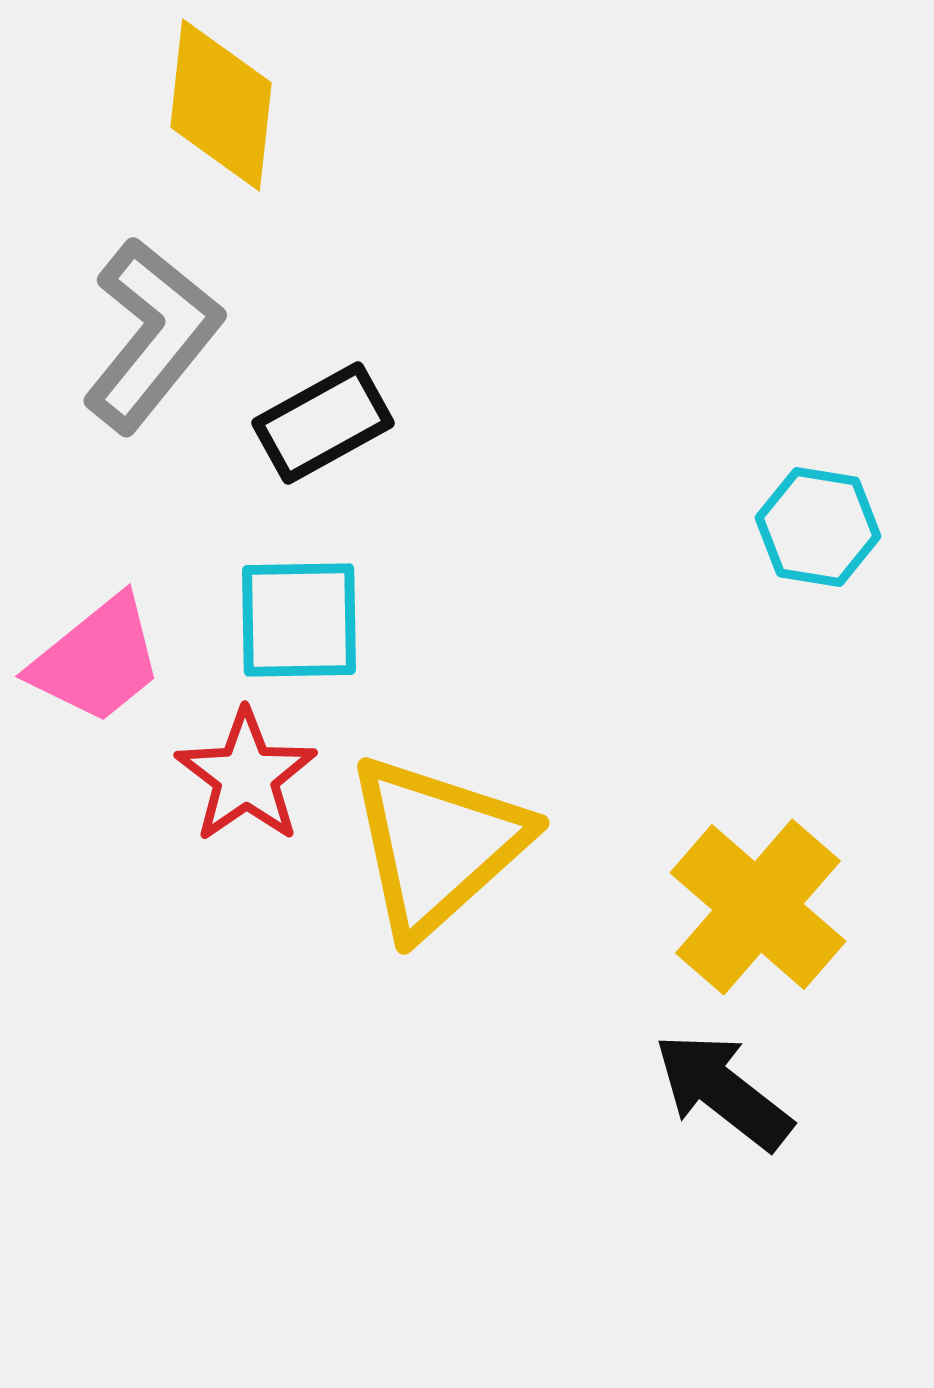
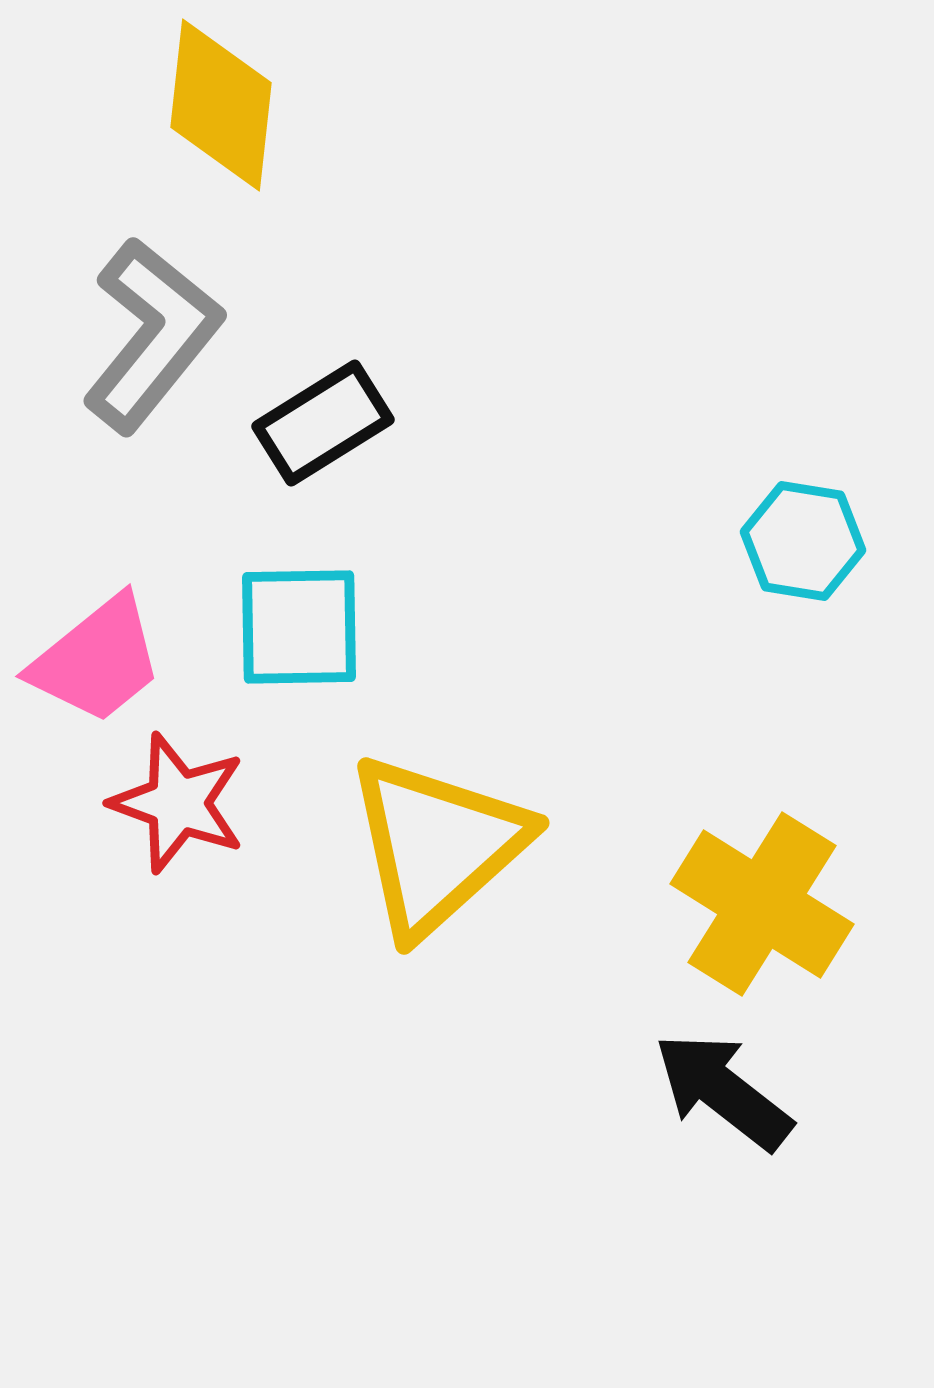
black rectangle: rotated 3 degrees counterclockwise
cyan hexagon: moved 15 px left, 14 px down
cyan square: moved 7 px down
red star: moved 68 px left, 27 px down; rotated 17 degrees counterclockwise
yellow cross: moved 4 px right, 3 px up; rotated 9 degrees counterclockwise
